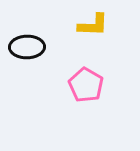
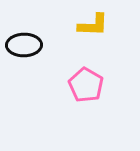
black ellipse: moved 3 px left, 2 px up
